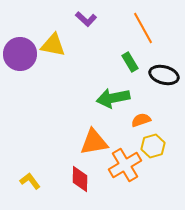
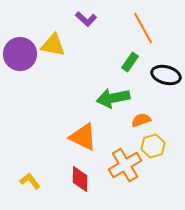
green rectangle: rotated 66 degrees clockwise
black ellipse: moved 2 px right
orange triangle: moved 11 px left, 5 px up; rotated 36 degrees clockwise
